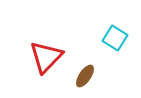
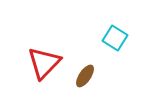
red triangle: moved 2 px left, 6 px down
